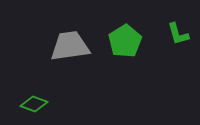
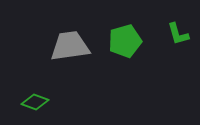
green pentagon: rotated 16 degrees clockwise
green diamond: moved 1 px right, 2 px up
